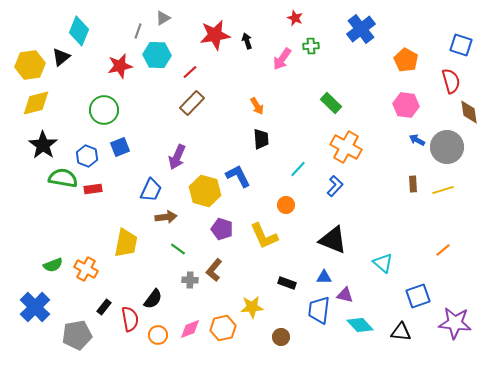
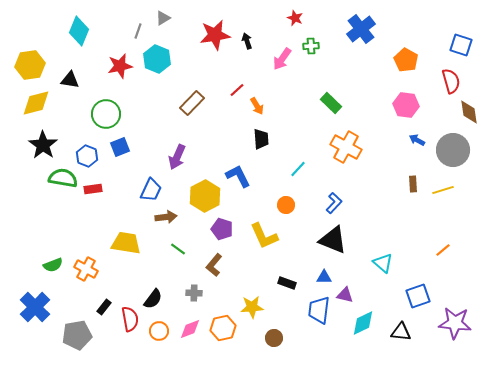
cyan hexagon at (157, 55): moved 4 px down; rotated 20 degrees clockwise
black triangle at (61, 57): moved 9 px right, 23 px down; rotated 48 degrees clockwise
red line at (190, 72): moved 47 px right, 18 px down
green circle at (104, 110): moved 2 px right, 4 px down
gray circle at (447, 147): moved 6 px right, 3 px down
blue L-shape at (335, 186): moved 1 px left, 17 px down
yellow hexagon at (205, 191): moved 5 px down; rotated 16 degrees clockwise
yellow trapezoid at (126, 243): rotated 92 degrees counterclockwise
brown L-shape at (214, 270): moved 5 px up
gray cross at (190, 280): moved 4 px right, 13 px down
cyan diamond at (360, 325): moved 3 px right, 2 px up; rotated 72 degrees counterclockwise
orange circle at (158, 335): moved 1 px right, 4 px up
brown circle at (281, 337): moved 7 px left, 1 px down
